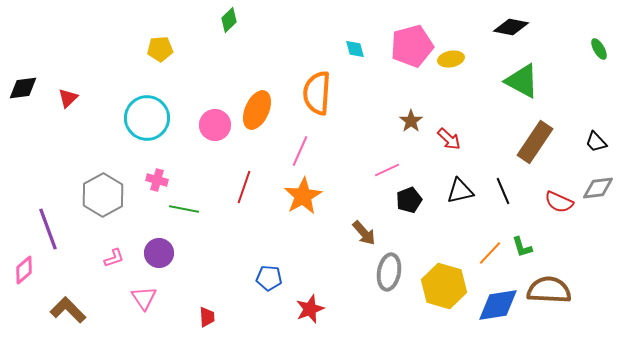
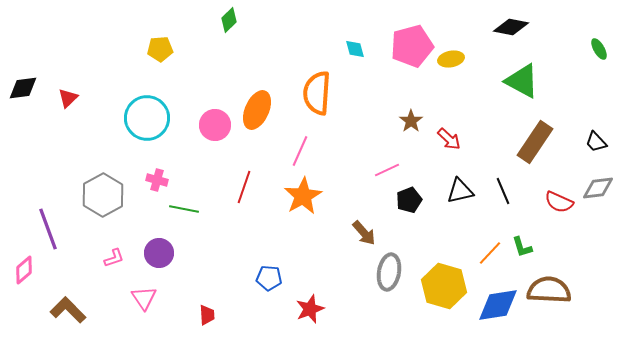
red trapezoid at (207, 317): moved 2 px up
